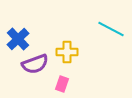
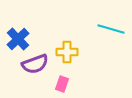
cyan line: rotated 12 degrees counterclockwise
